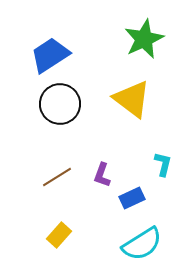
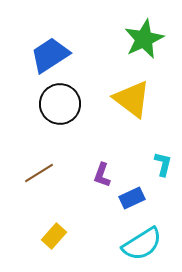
brown line: moved 18 px left, 4 px up
yellow rectangle: moved 5 px left, 1 px down
